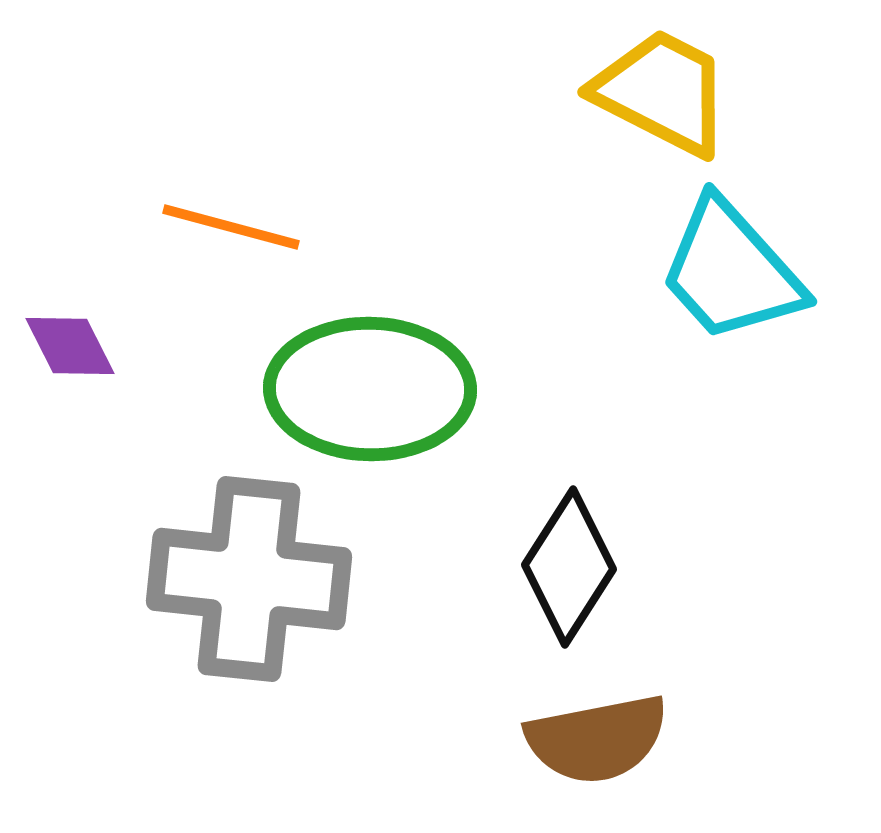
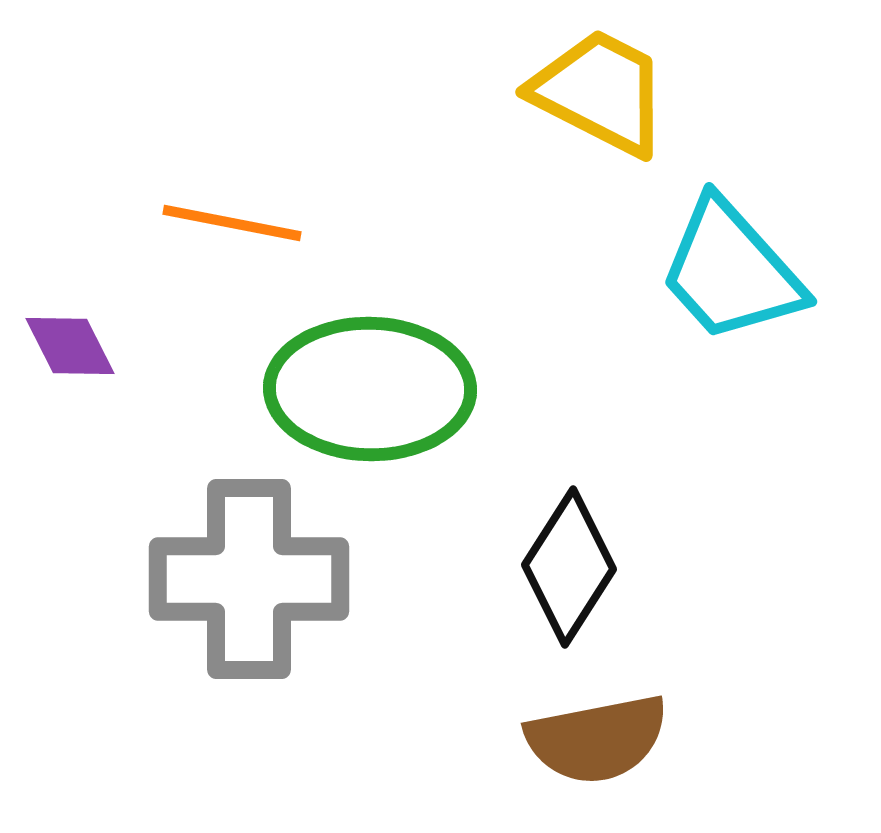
yellow trapezoid: moved 62 px left
orange line: moved 1 px right, 4 px up; rotated 4 degrees counterclockwise
gray cross: rotated 6 degrees counterclockwise
